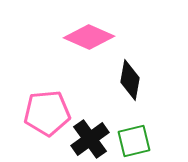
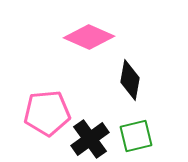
green square: moved 2 px right, 5 px up
